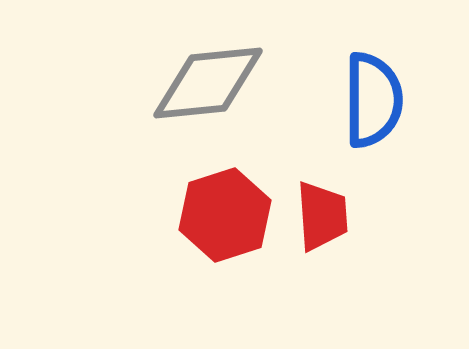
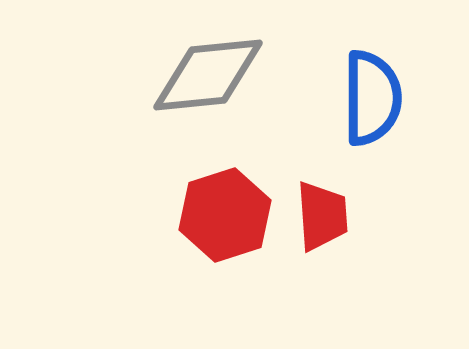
gray diamond: moved 8 px up
blue semicircle: moved 1 px left, 2 px up
